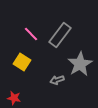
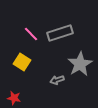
gray rectangle: moved 2 px up; rotated 35 degrees clockwise
